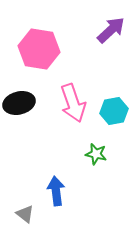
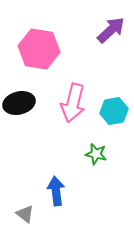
pink arrow: rotated 33 degrees clockwise
